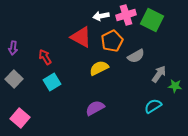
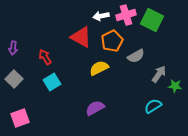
pink square: rotated 30 degrees clockwise
